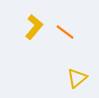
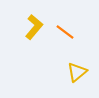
yellow triangle: moved 6 px up
